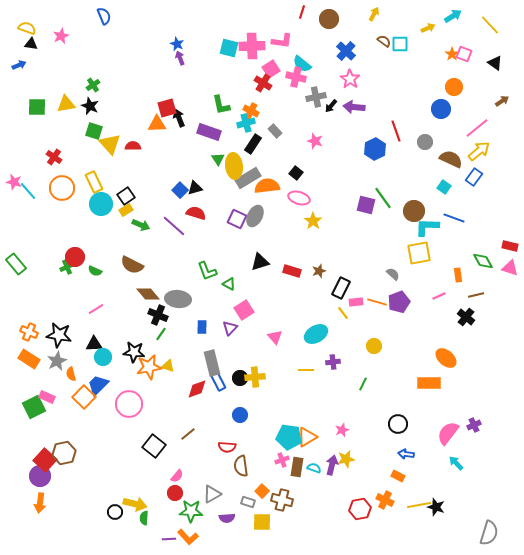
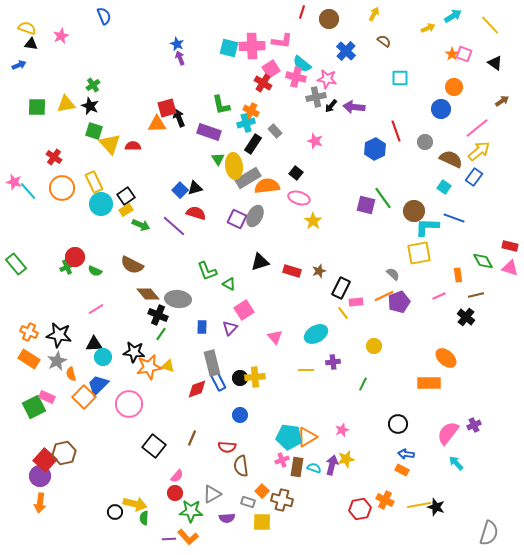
cyan square at (400, 44): moved 34 px down
pink star at (350, 79): moved 23 px left; rotated 24 degrees counterclockwise
orange line at (377, 302): moved 7 px right, 6 px up; rotated 42 degrees counterclockwise
brown line at (188, 434): moved 4 px right, 4 px down; rotated 28 degrees counterclockwise
orange rectangle at (398, 476): moved 4 px right, 6 px up
